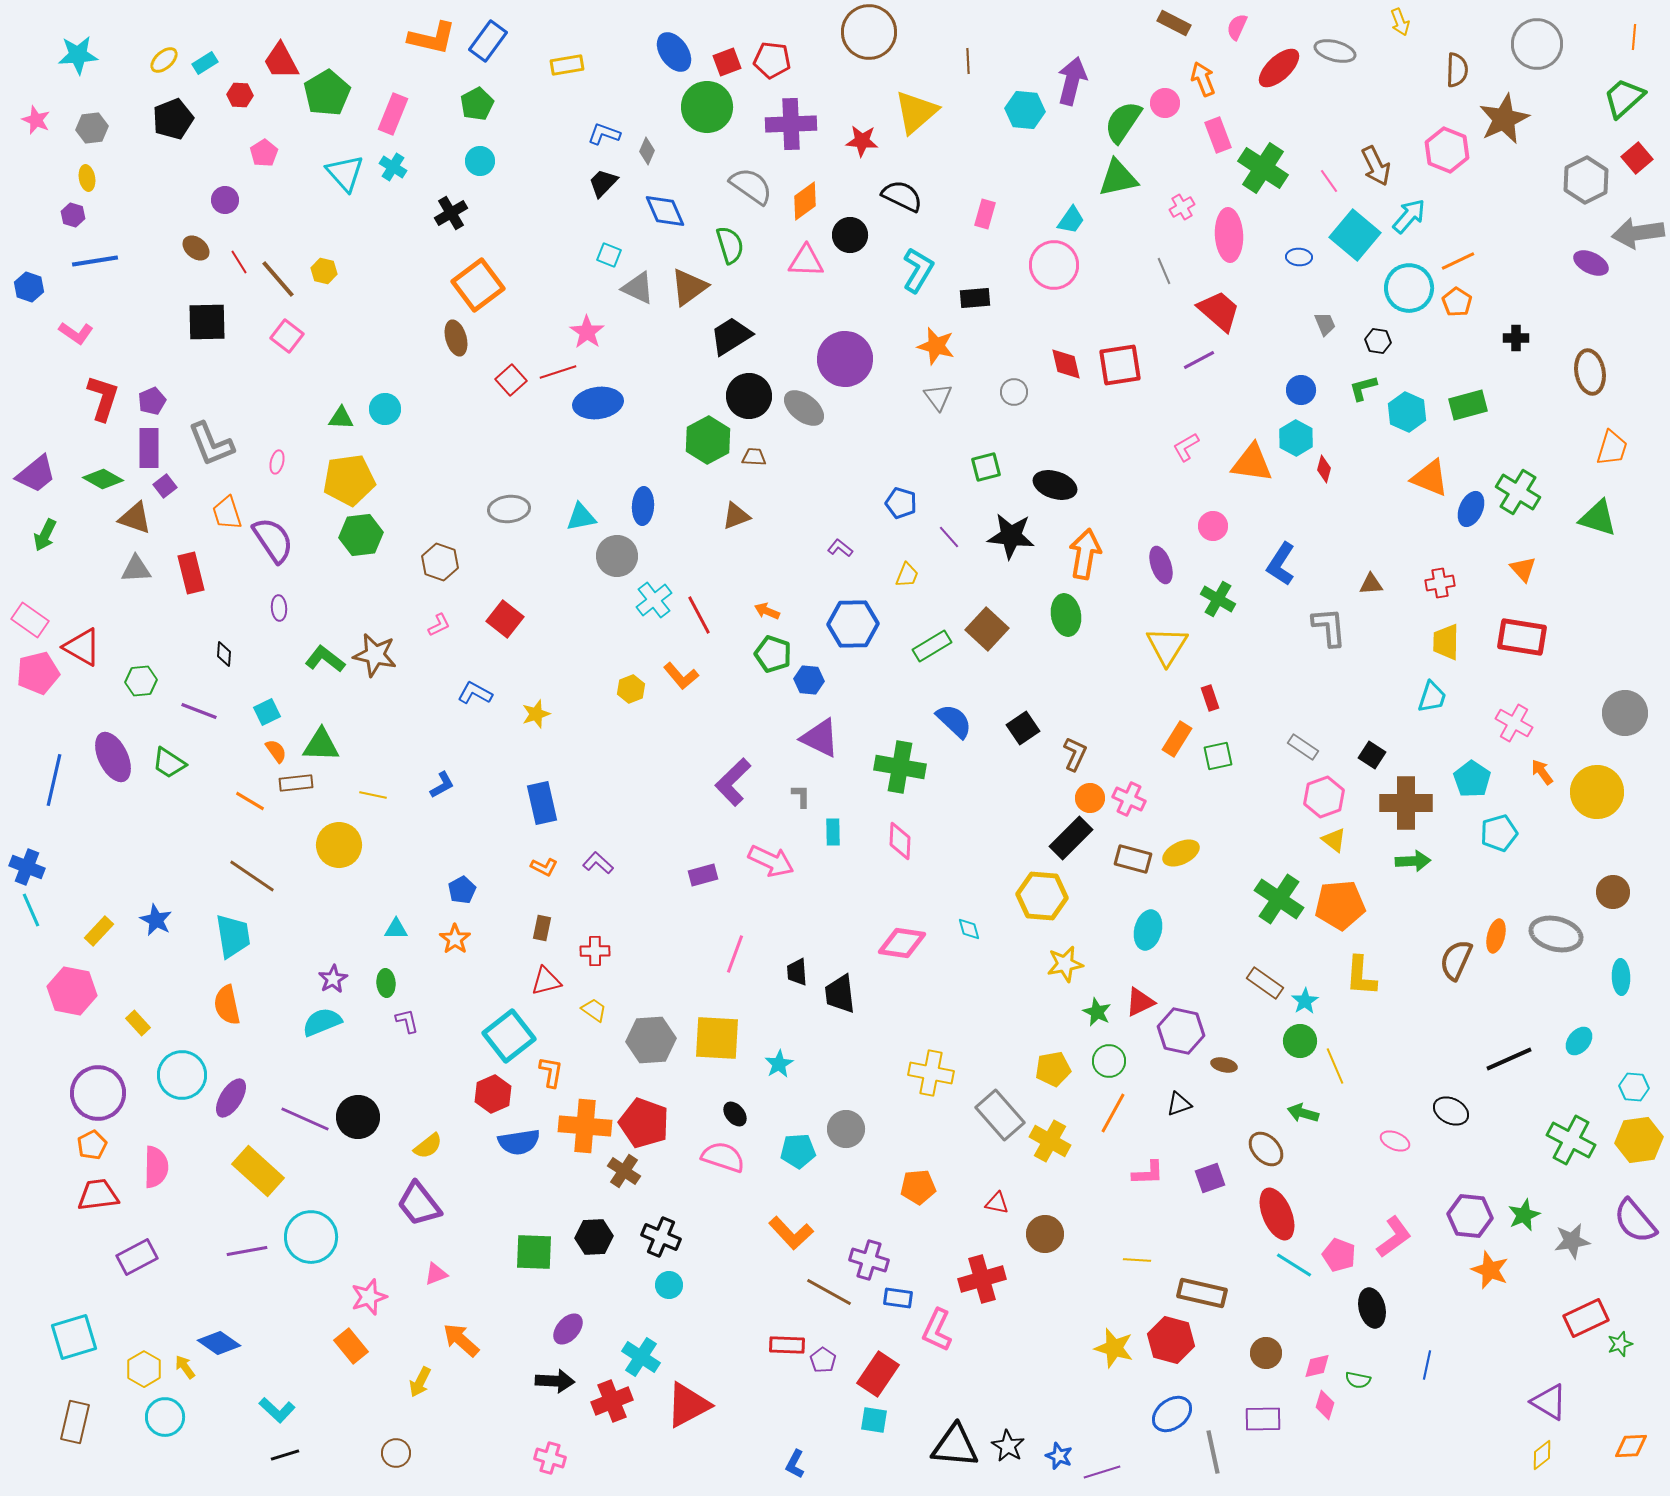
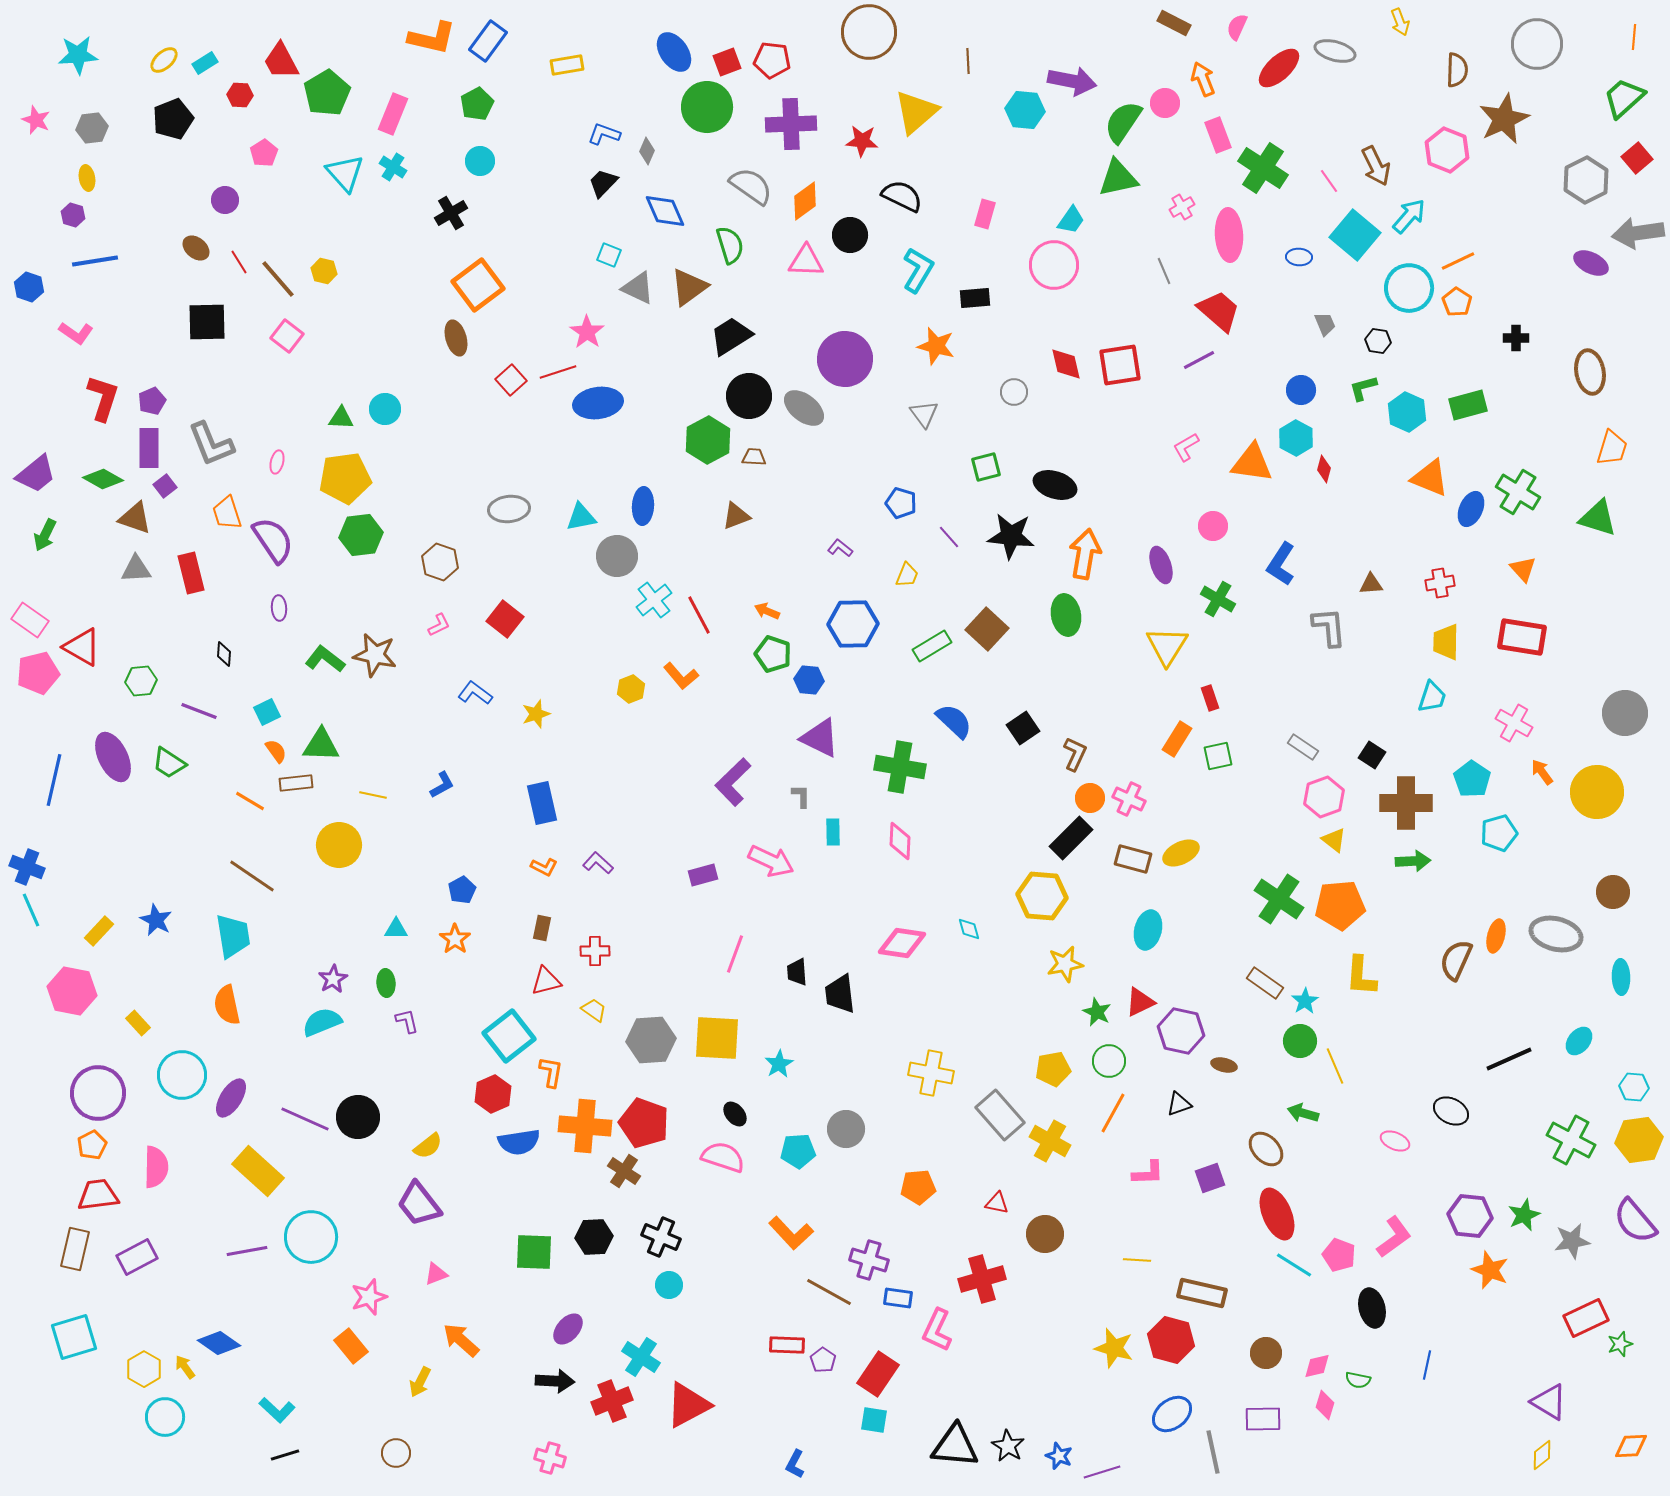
purple arrow at (1072, 81): rotated 87 degrees clockwise
gray triangle at (938, 397): moved 14 px left, 17 px down
yellow pentagon at (349, 480): moved 4 px left, 2 px up
blue L-shape at (475, 693): rotated 8 degrees clockwise
brown rectangle at (75, 1422): moved 173 px up
